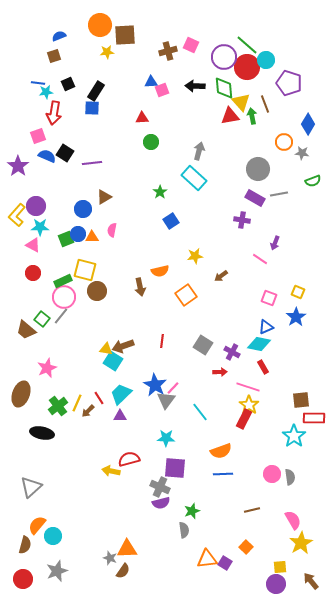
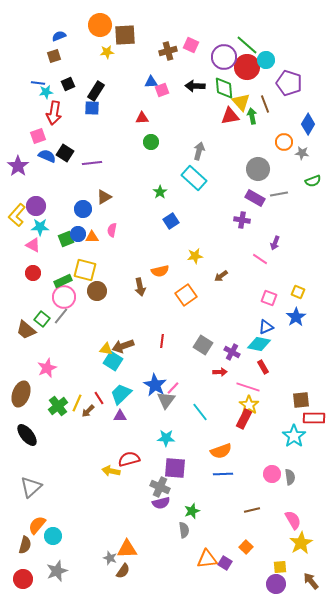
black ellipse at (42, 433): moved 15 px left, 2 px down; rotated 40 degrees clockwise
